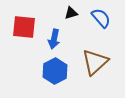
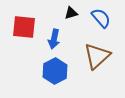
brown triangle: moved 2 px right, 6 px up
